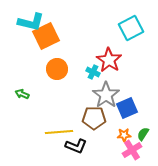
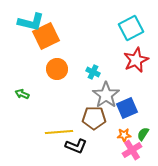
red star: moved 27 px right; rotated 15 degrees clockwise
